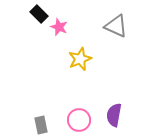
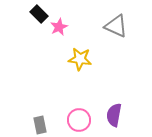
pink star: rotated 24 degrees clockwise
yellow star: rotated 30 degrees clockwise
gray rectangle: moved 1 px left
